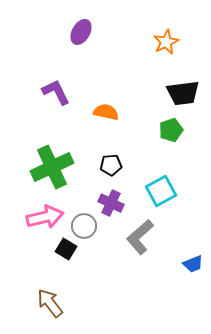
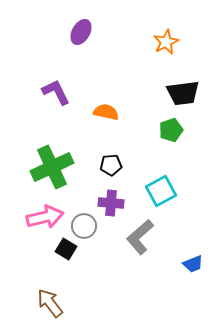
purple cross: rotated 20 degrees counterclockwise
